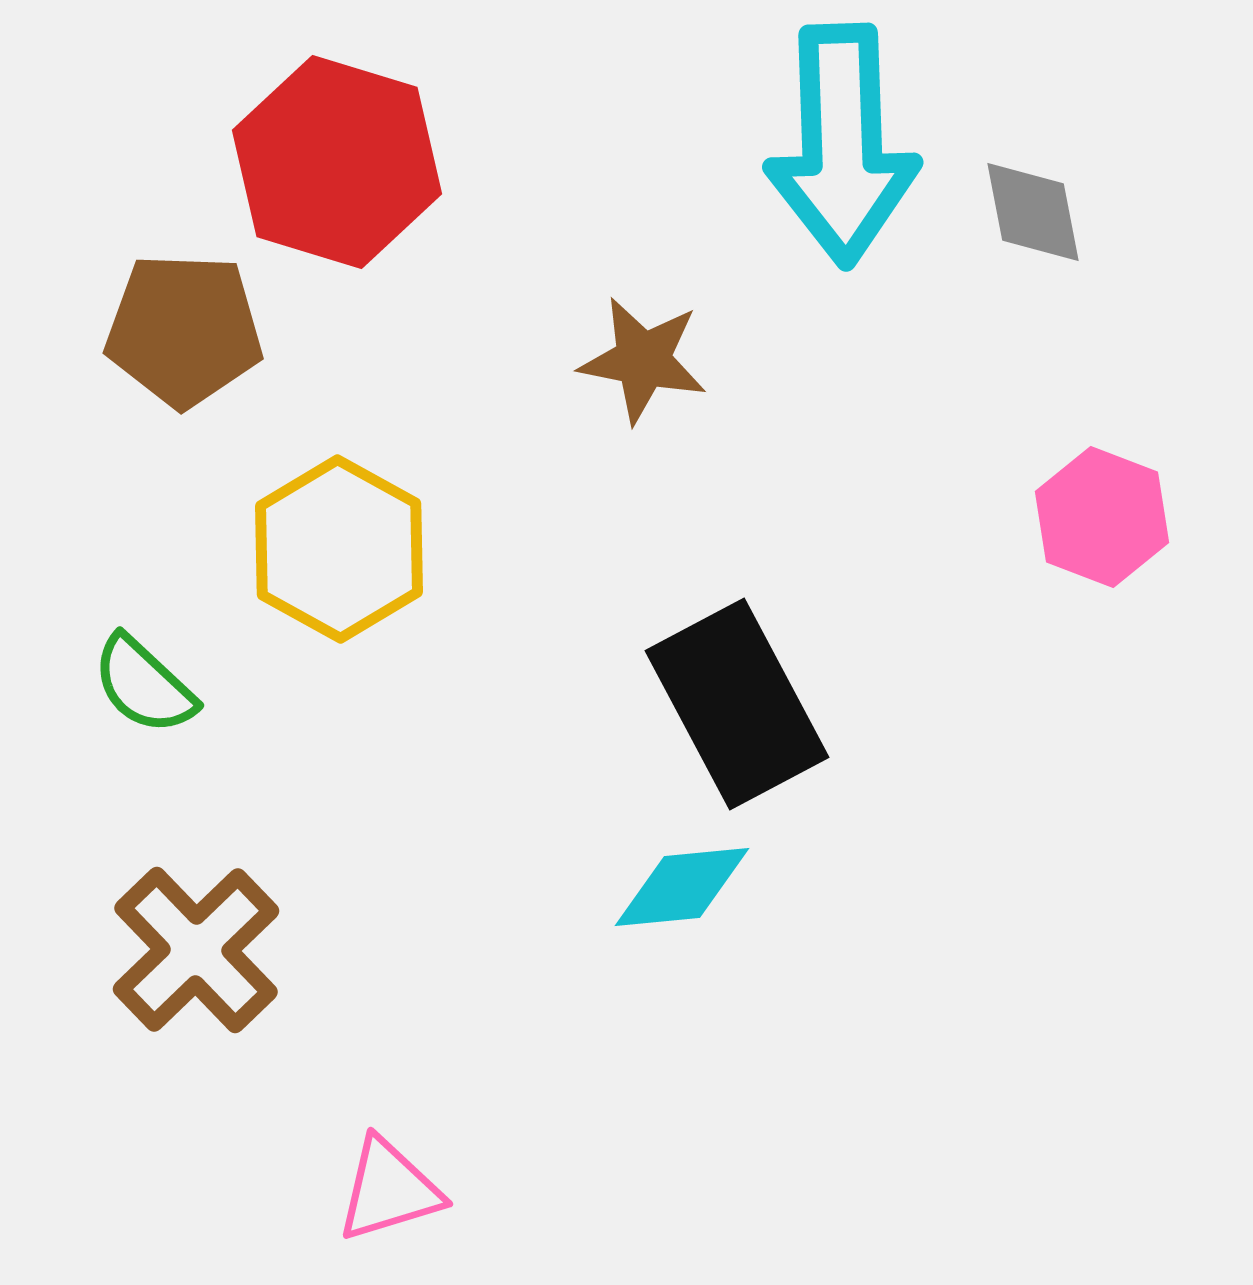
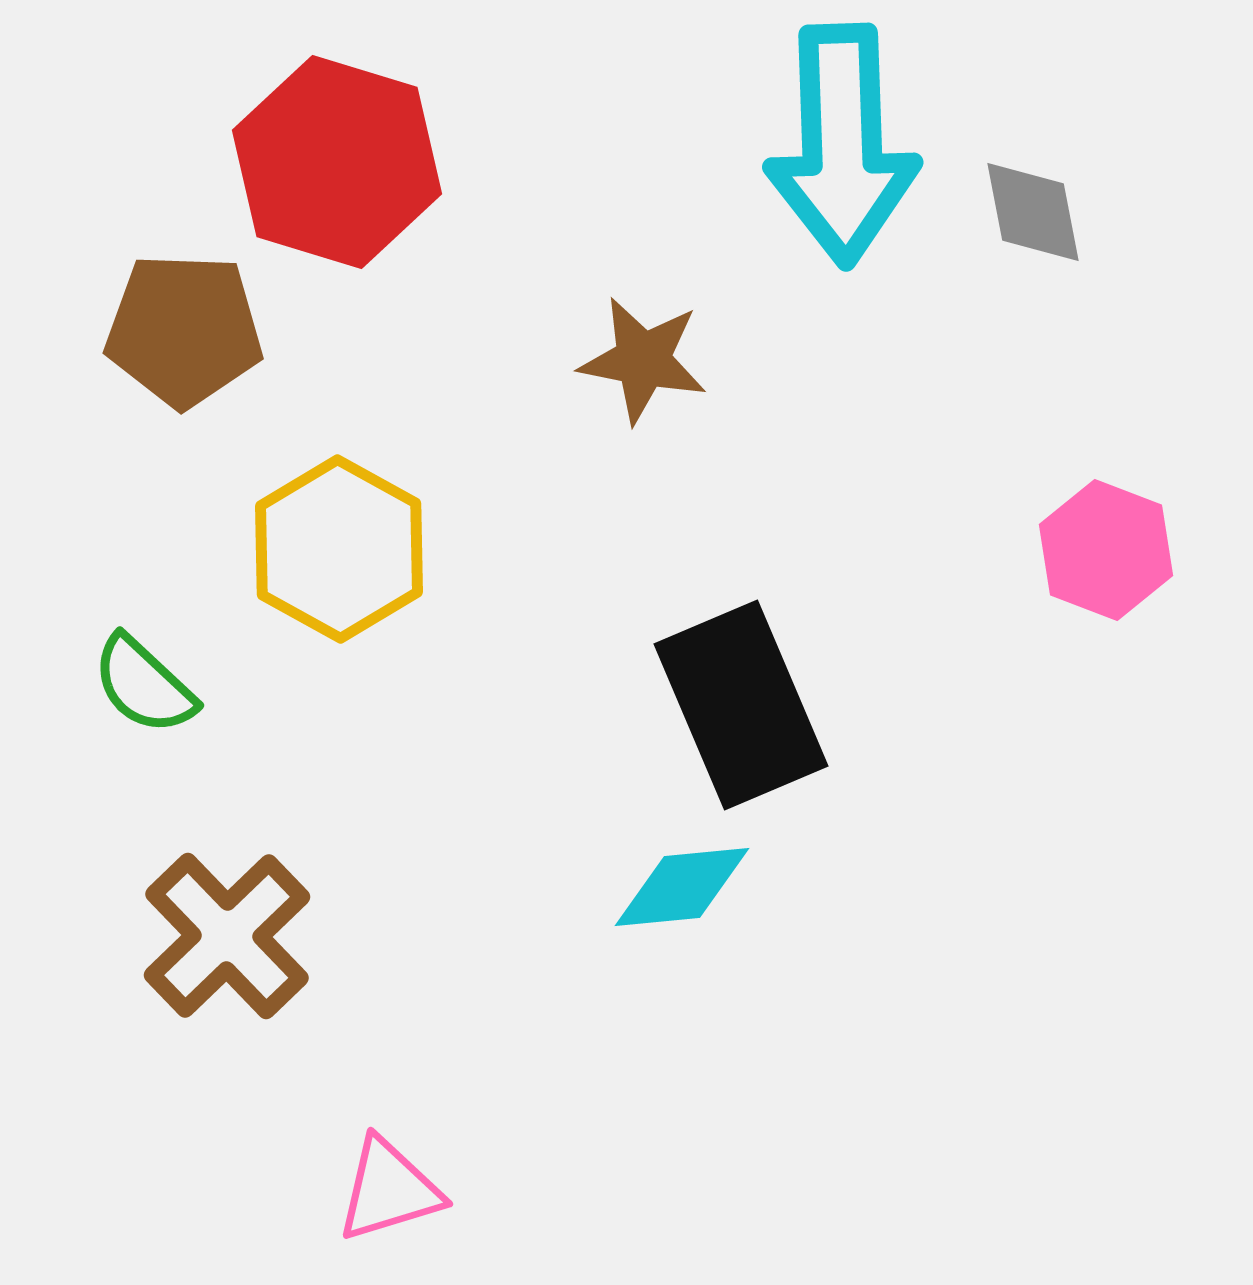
pink hexagon: moved 4 px right, 33 px down
black rectangle: moved 4 px right, 1 px down; rotated 5 degrees clockwise
brown cross: moved 31 px right, 14 px up
